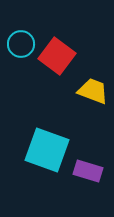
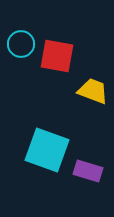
red square: rotated 27 degrees counterclockwise
